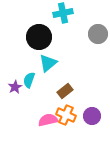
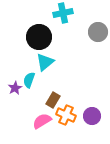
gray circle: moved 2 px up
cyan triangle: moved 3 px left, 1 px up
purple star: moved 1 px down
brown rectangle: moved 12 px left, 9 px down; rotated 21 degrees counterclockwise
pink semicircle: moved 6 px left, 1 px down; rotated 18 degrees counterclockwise
